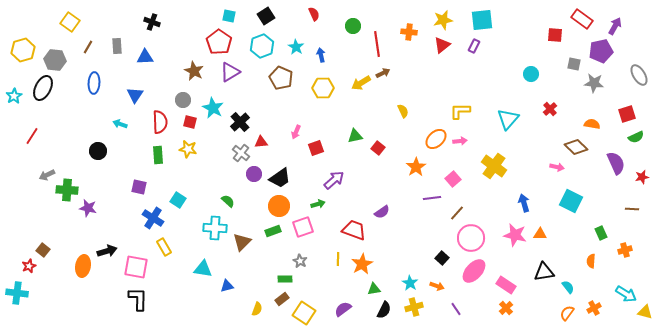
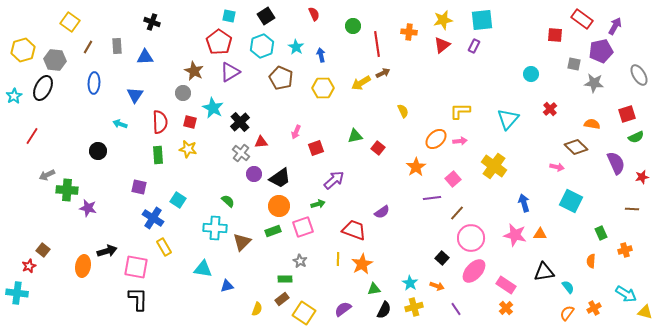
gray circle at (183, 100): moved 7 px up
